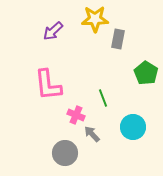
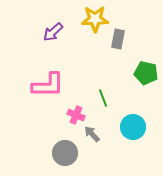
purple arrow: moved 1 px down
green pentagon: rotated 20 degrees counterclockwise
pink L-shape: rotated 84 degrees counterclockwise
